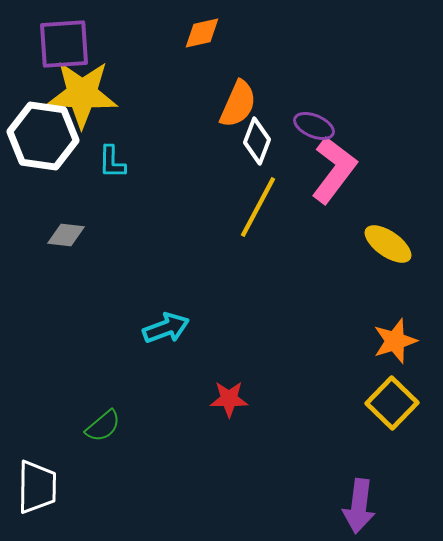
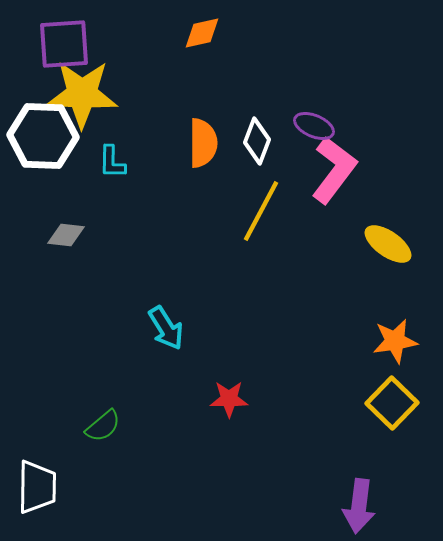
orange semicircle: moved 35 px left, 39 px down; rotated 24 degrees counterclockwise
white hexagon: rotated 6 degrees counterclockwise
yellow line: moved 3 px right, 4 px down
cyan arrow: rotated 78 degrees clockwise
orange star: rotated 9 degrees clockwise
